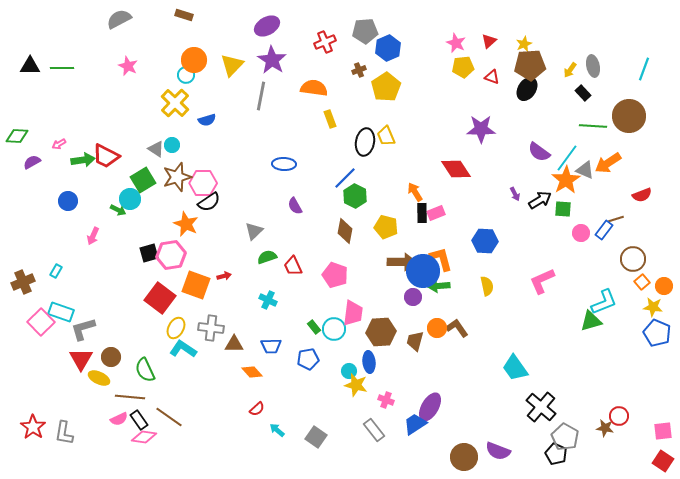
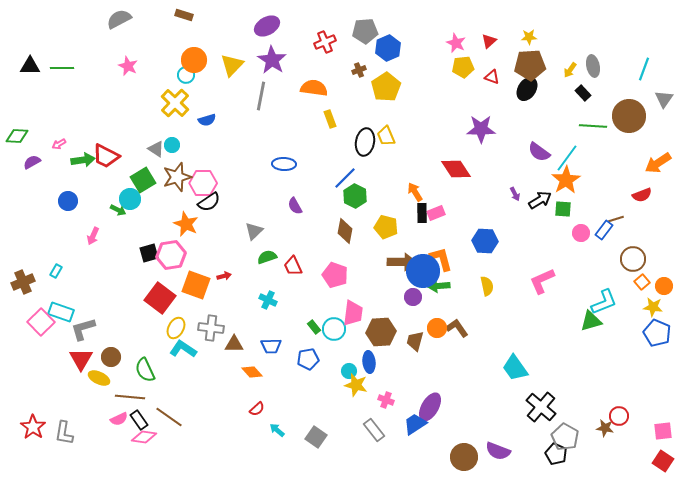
yellow star at (524, 44): moved 5 px right, 7 px up; rotated 21 degrees clockwise
orange arrow at (608, 163): moved 50 px right
gray triangle at (585, 170): moved 79 px right, 71 px up; rotated 42 degrees clockwise
